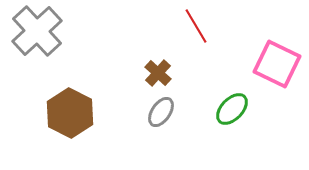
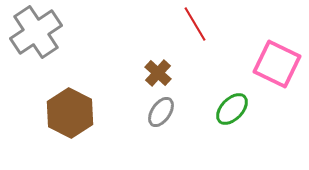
red line: moved 1 px left, 2 px up
gray cross: moved 1 px left, 1 px down; rotated 9 degrees clockwise
